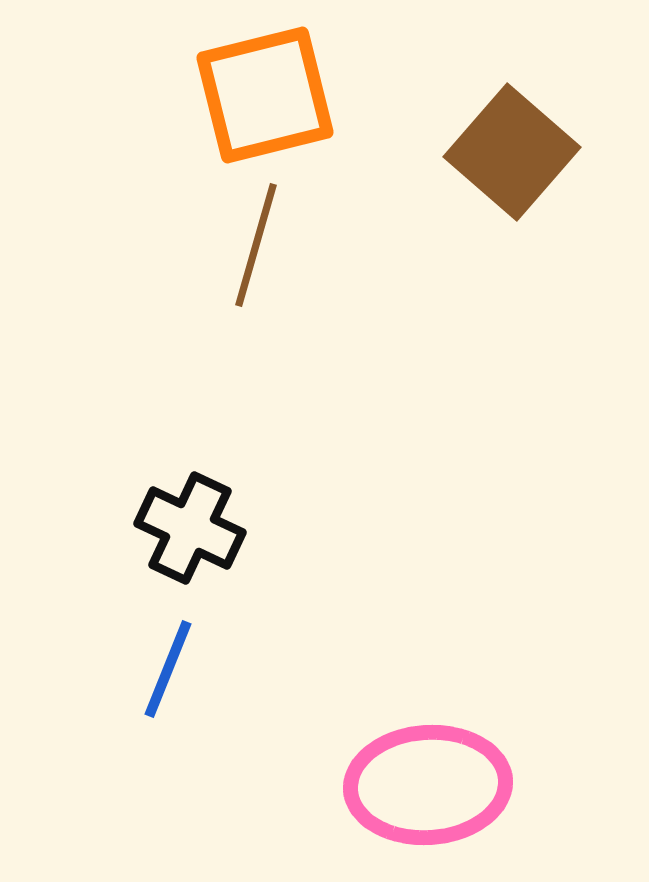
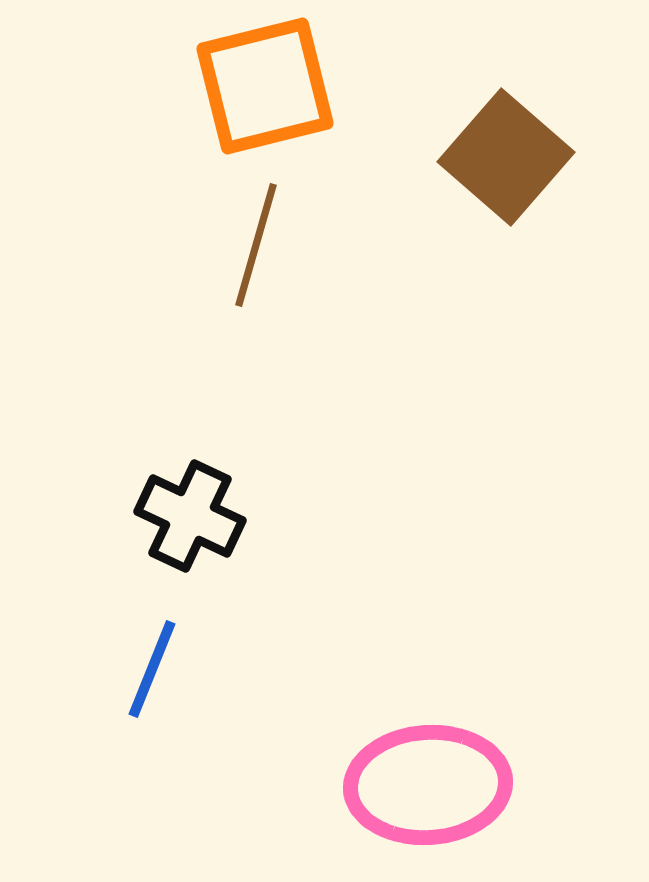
orange square: moved 9 px up
brown square: moved 6 px left, 5 px down
black cross: moved 12 px up
blue line: moved 16 px left
